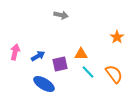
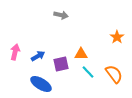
purple square: moved 1 px right
blue ellipse: moved 3 px left
